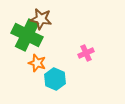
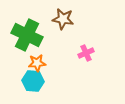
brown star: moved 22 px right
orange star: rotated 24 degrees counterclockwise
cyan hexagon: moved 22 px left, 2 px down; rotated 20 degrees counterclockwise
